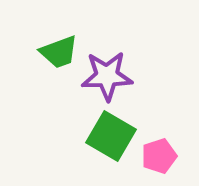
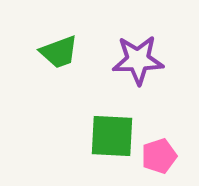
purple star: moved 31 px right, 16 px up
green square: moved 1 px right; rotated 27 degrees counterclockwise
